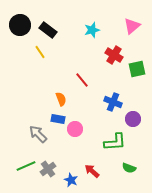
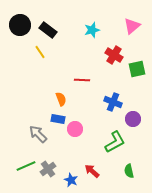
red line: rotated 49 degrees counterclockwise
green L-shape: rotated 25 degrees counterclockwise
green semicircle: moved 3 px down; rotated 56 degrees clockwise
